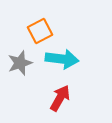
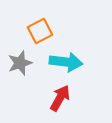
cyan arrow: moved 4 px right, 3 px down
